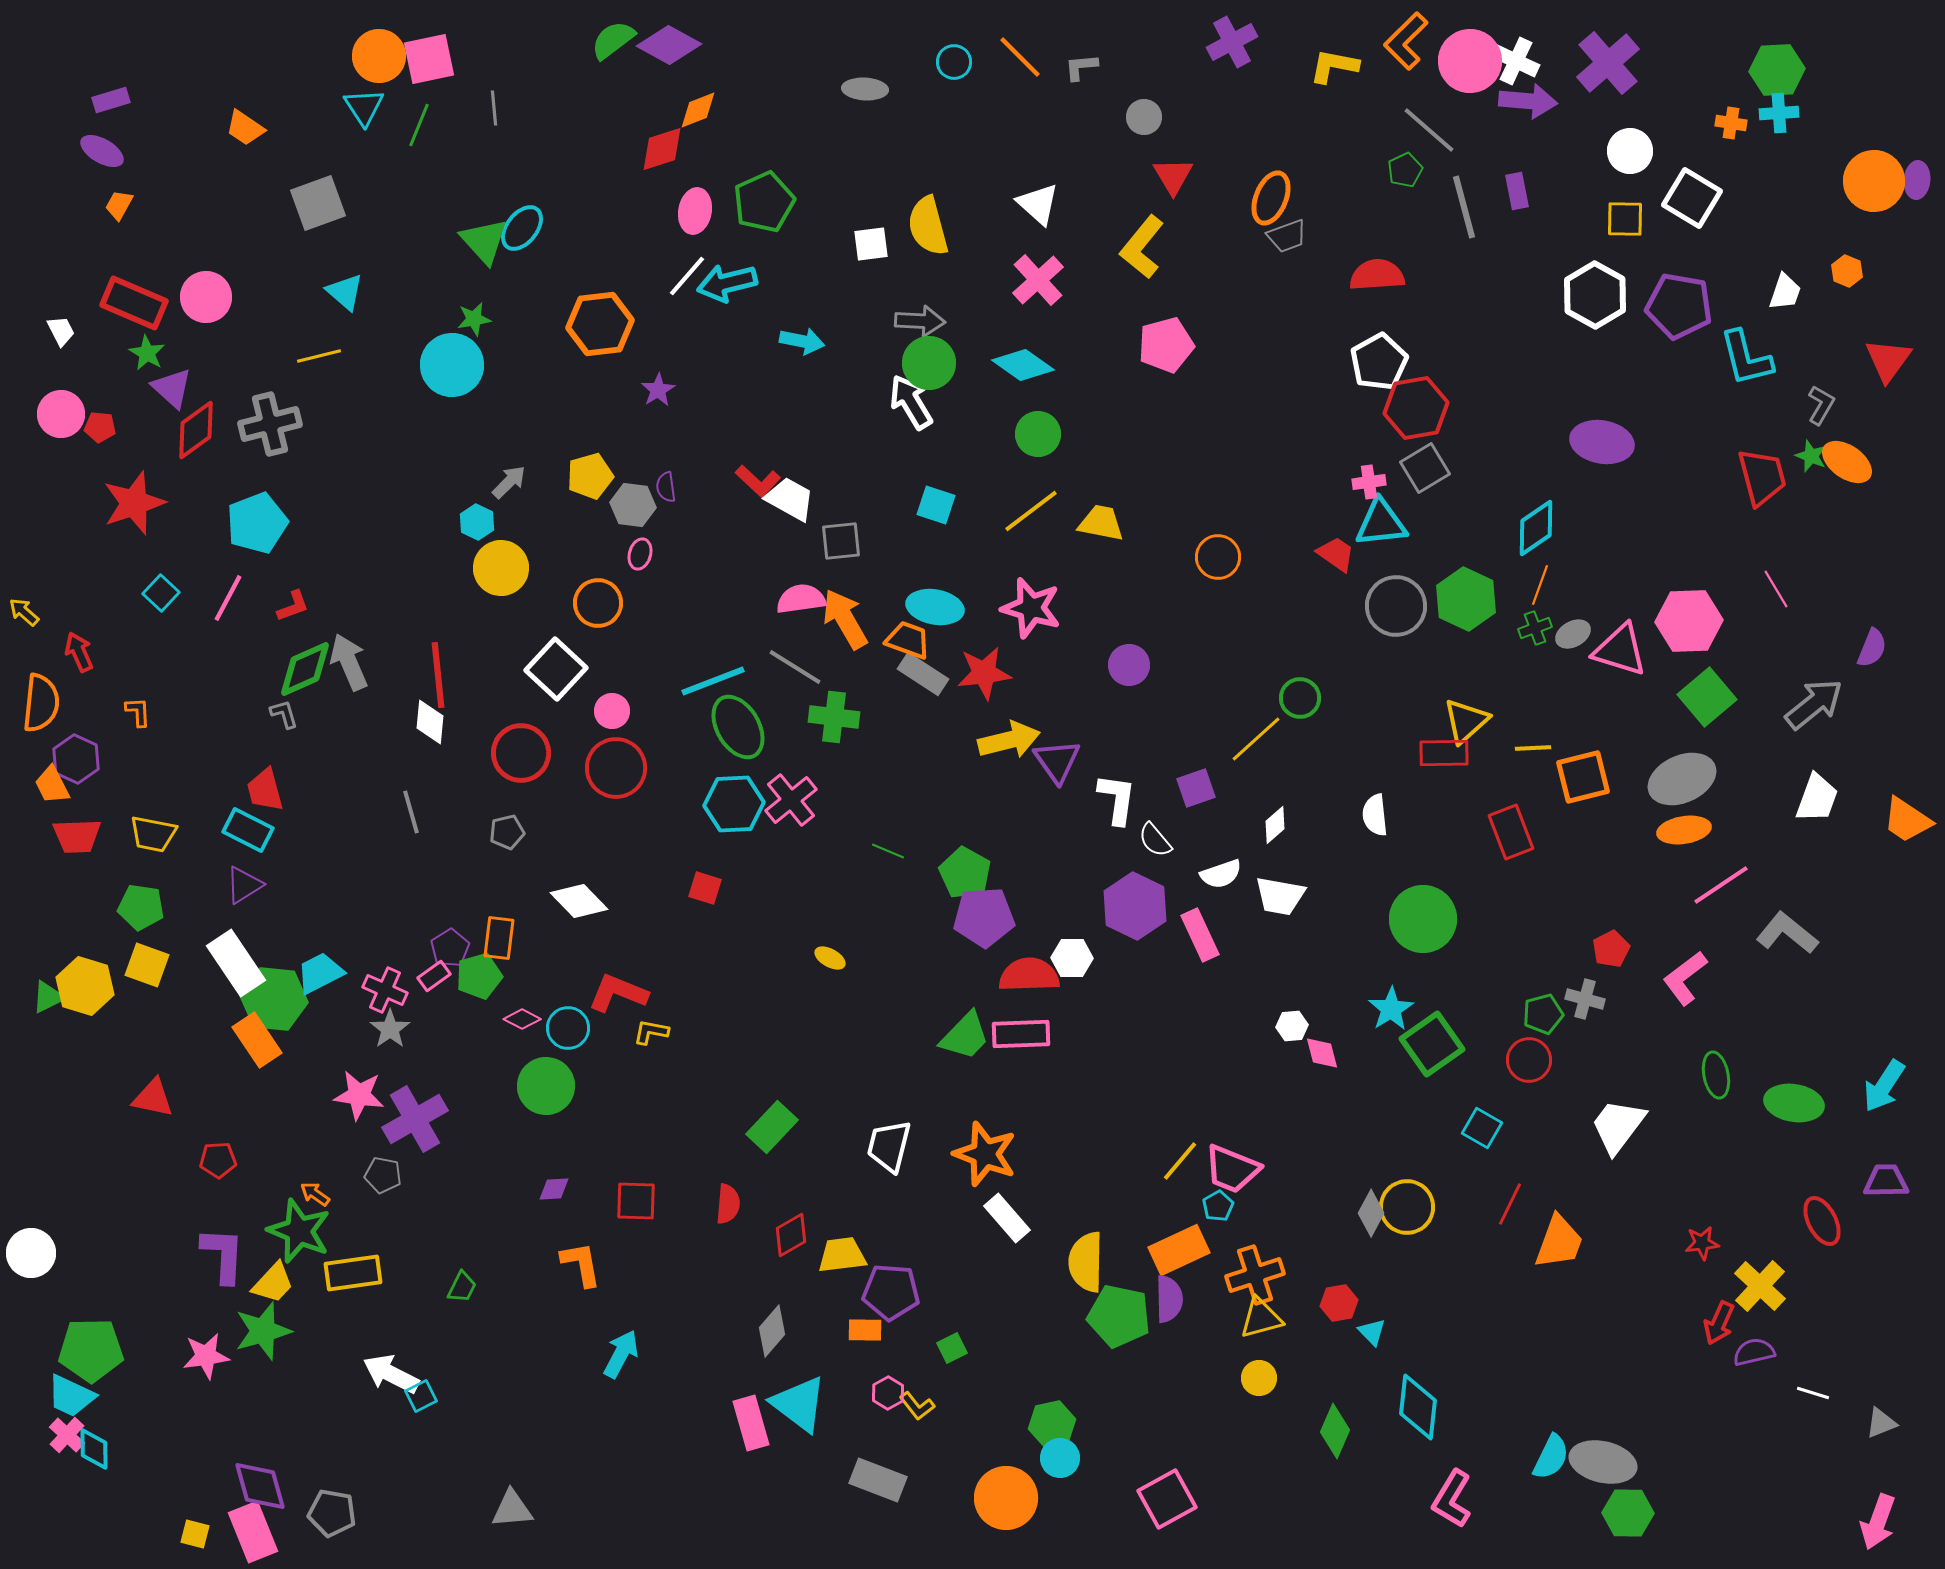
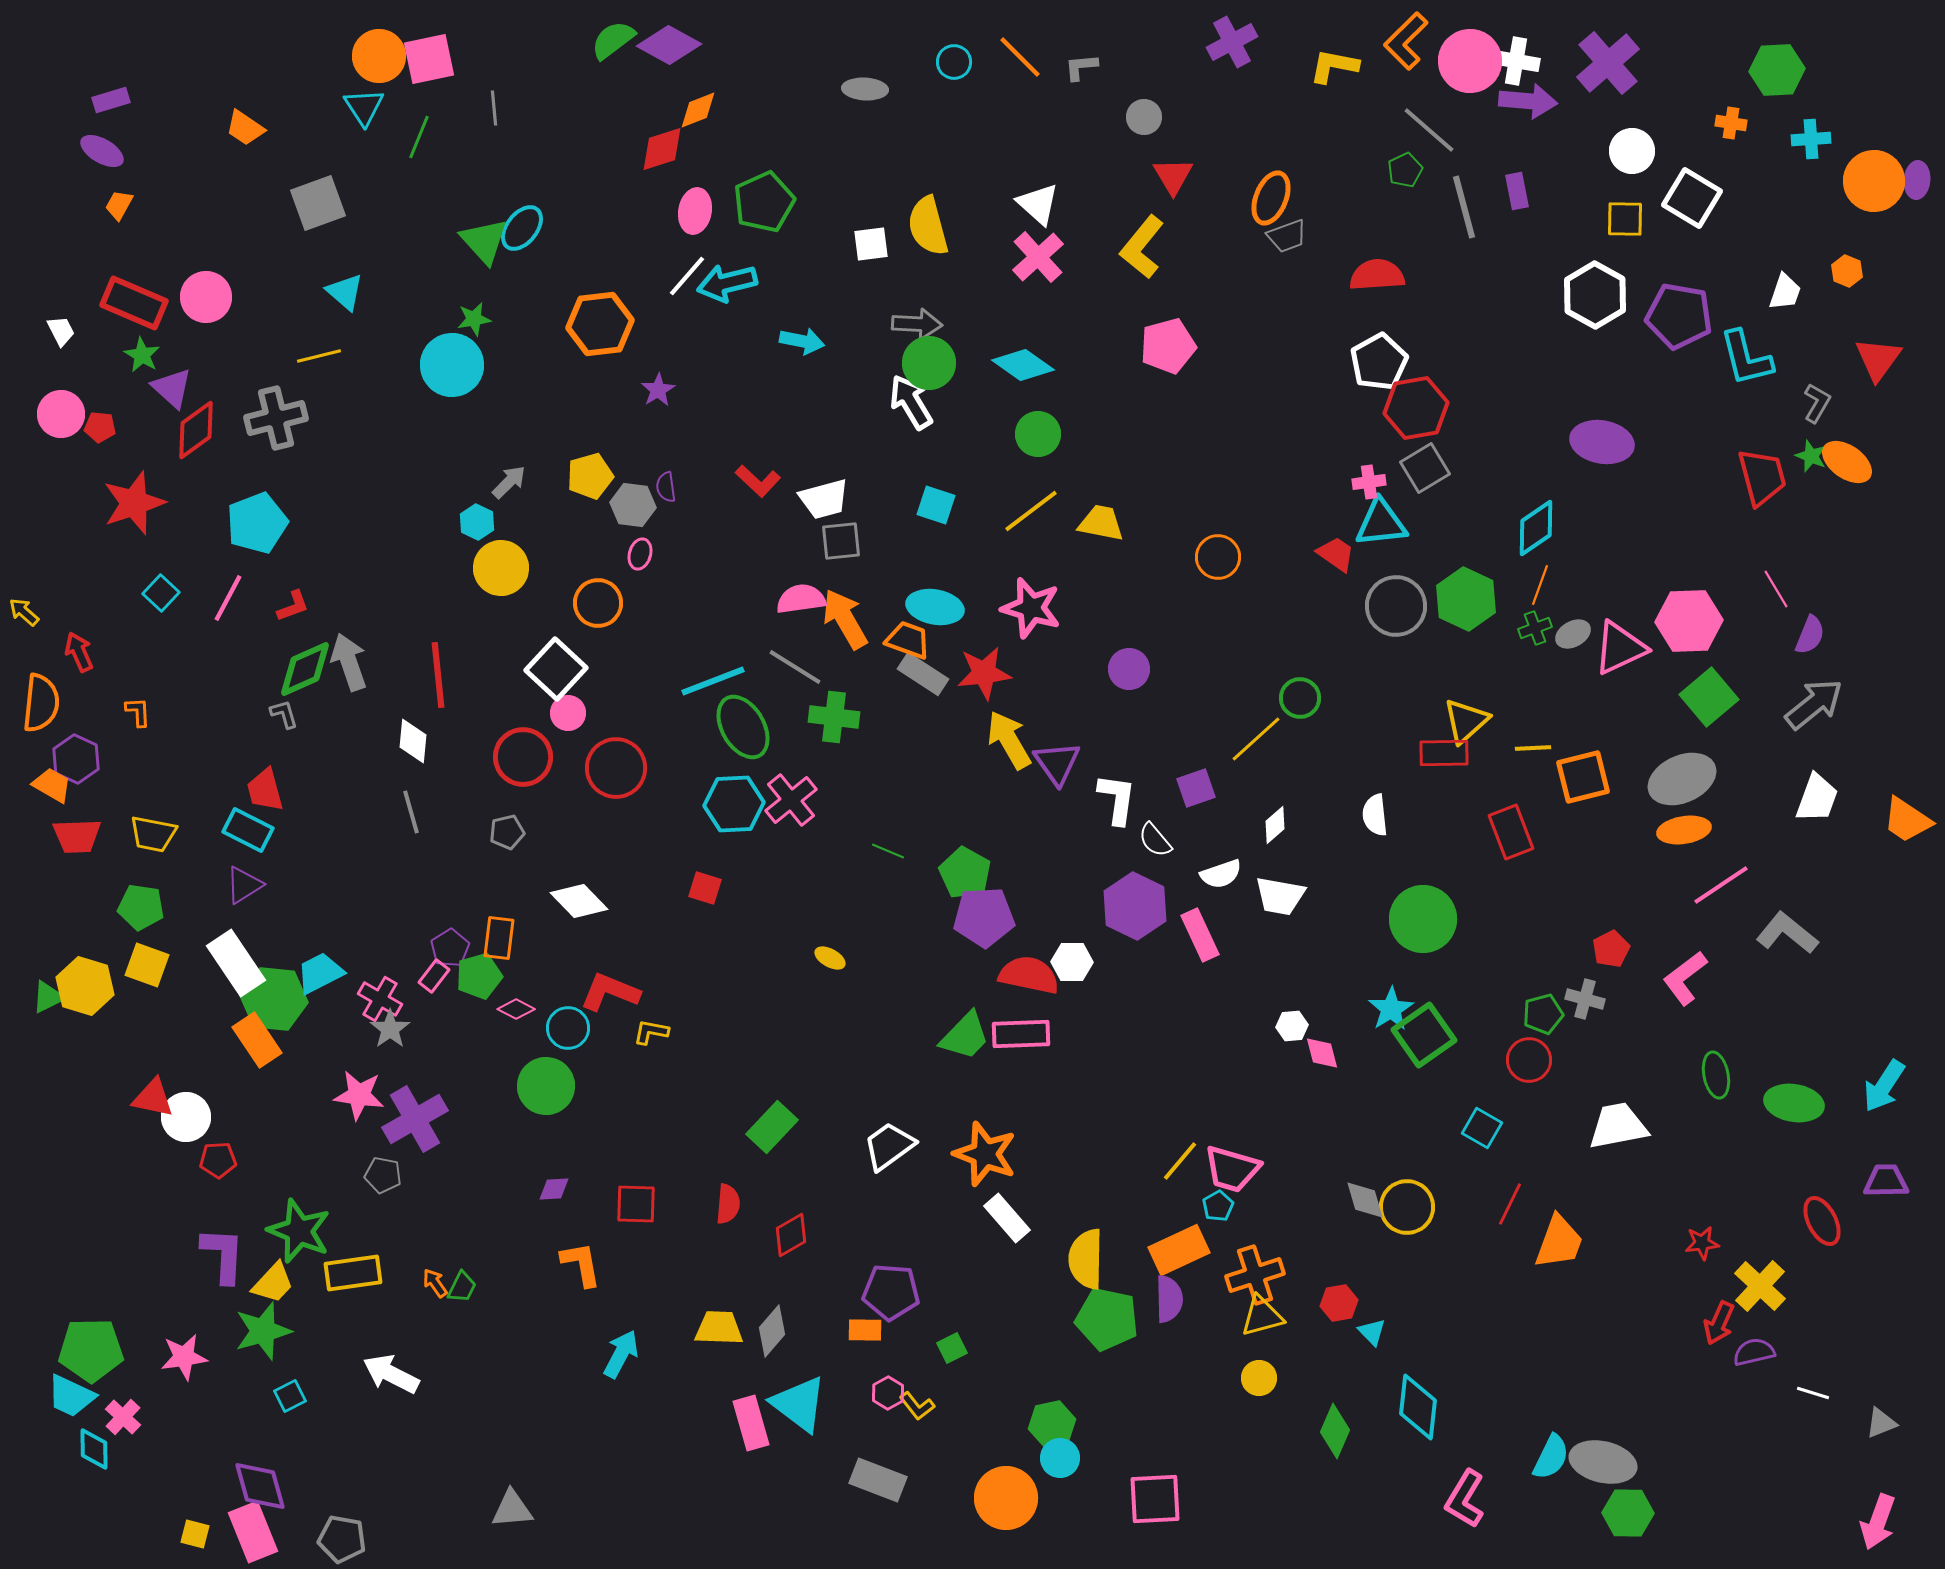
white cross at (1516, 61): rotated 15 degrees counterclockwise
cyan cross at (1779, 113): moved 32 px right, 26 px down
green line at (419, 125): moved 12 px down
white circle at (1630, 151): moved 2 px right
pink cross at (1038, 280): moved 23 px up
purple pentagon at (1679, 306): moved 10 px down
gray arrow at (920, 321): moved 3 px left, 3 px down
pink pentagon at (1166, 345): moved 2 px right, 1 px down
green star at (147, 353): moved 5 px left, 2 px down
red triangle at (1888, 360): moved 10 px left, 1 px up
gray L-shape at (1821, 405): moved 4 px left, 2 px up
gray cross at (270, 424): moved 6 px right, 6 px up
white trapezoid at (790, 499): moved 34 px right; rotated 136 degrees clockwise
purple semicircle at (1872, 648): moved 62 px left, 13 px up
pink triangle at (1620, 650): moved 2 px up; rotated 42 degrees counterclockwise
gray arrow at (349, 662): rotated 4 degrees clockwise
purple circle at (1129, 665): moved 4 px down
green square at (1707, 697): moved 2 px right
pink circle at (612, 711): moved 44 px left, 2 px down
white diamond at (430, 722): moved 17 px left, 19 px down
green ellipse at (738, 727): moved 5 px right
yellow arrow at (1009, 740): rotated 106 degrees counterclockwise
red circle at (521, 753): moved 2 px right, 4 px down
purple triangle at (1057, 761): moved 2 px down
orange trapezoid at (52, 785): rotated 147 degrees clockwise
white hexagon at (1072, 958): moved 4 px down
red semicircle at (1029, 975): rotated 14 degrees clockwise
pink rectangle at (434, 976): rotated 16 degrees counterclockwise
pink cross at (385, 990): moved 5 px left, 9 px down; rotated 6 degrees clockwise
red L-shape at (618, 993): moved 8 px left, 1 px up
pink diamond at (522, 1019): moved 6 px left, 10 px up
green square at (1432, 1044): moved 8 px left, 9 px up
white trapezoid at (1618, 1126): rotated 42 degrees clockwise
white trapezoid at (889, 1146): rotated 40 degrees clockwise
pink trapezoid at (1232, 1169): rotated 6 degrees counterclockwise
orange arrow at (315, 1194): moved 120 px right, 89 px down; rotated 20 degrees clockwise
red square at (636, 1201): moved 3 px down
gray diamond at (1371, 1213): moved 6 px left, 13 px up; rotated 45 degrees counterclockwise
white circle at (31, 1253): moved 155 px right, 136 px up
yellow trapezoid at (842, 1255): moved 123 px left, 73 px down; rotated 9 degrees clockwise
yellow semicircle at (1086, 1262): moved 3 px up
green pentagon at (1119, 1316): moved 12 px left, 3 px down
yellow triangle at (1261, 1318): moved 1 px right, 2 px up
pink star at (206, 1356): moved 22 px left, 1 px down
cyan square at (421, 1396): moved 131 px left
pink cross at (67, 1435): moved 56 px right, 18 px up
pink square at (1167, 1499): moved 12 px left; rotated 26 degrees clockwise
pink L-shape at (1452, 1499): moved 13 px right
gray pentagon at (332, 1513): moved 10 px right, 26 px down
